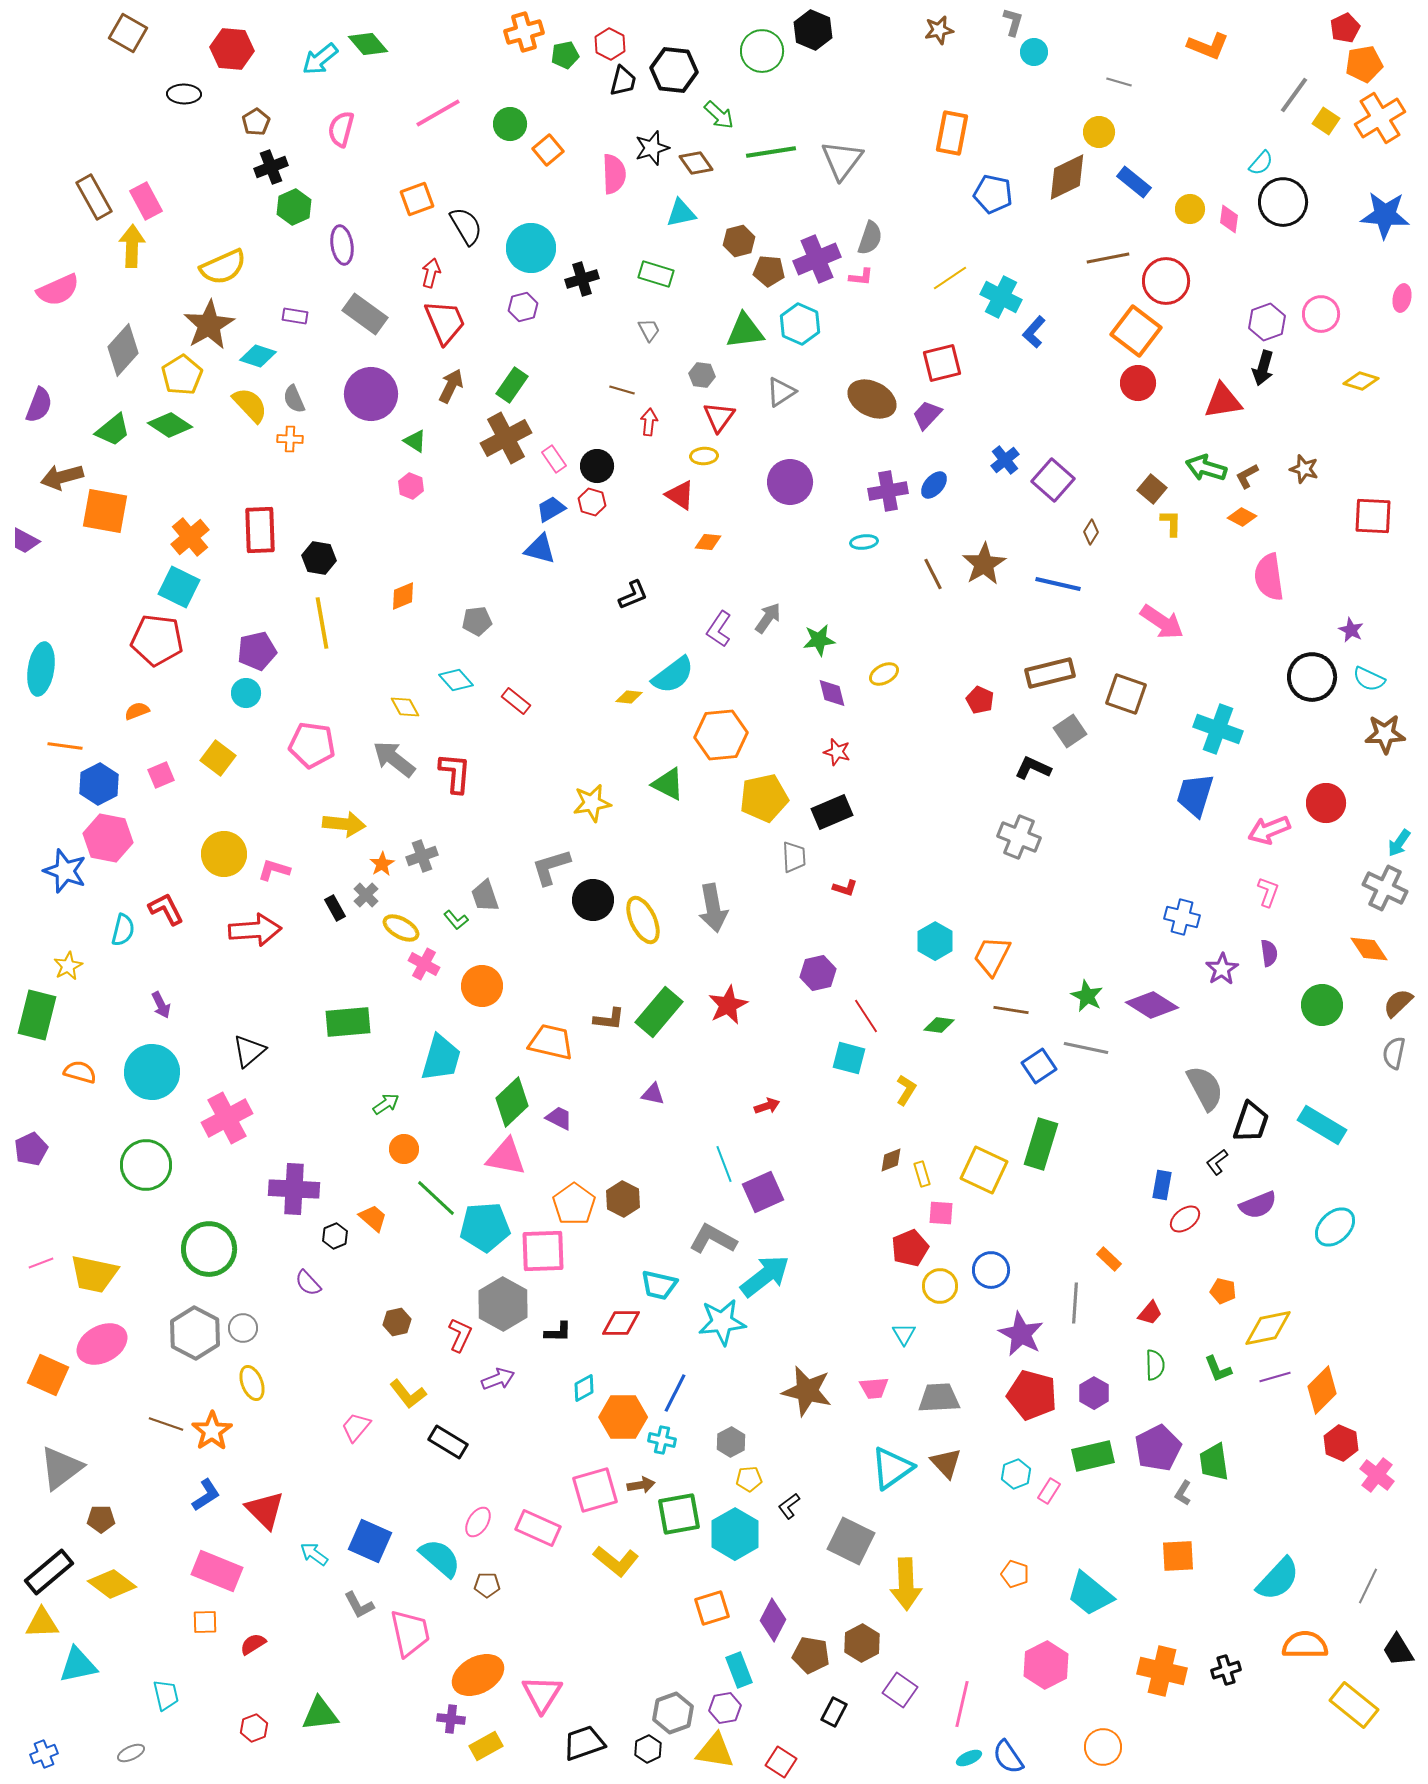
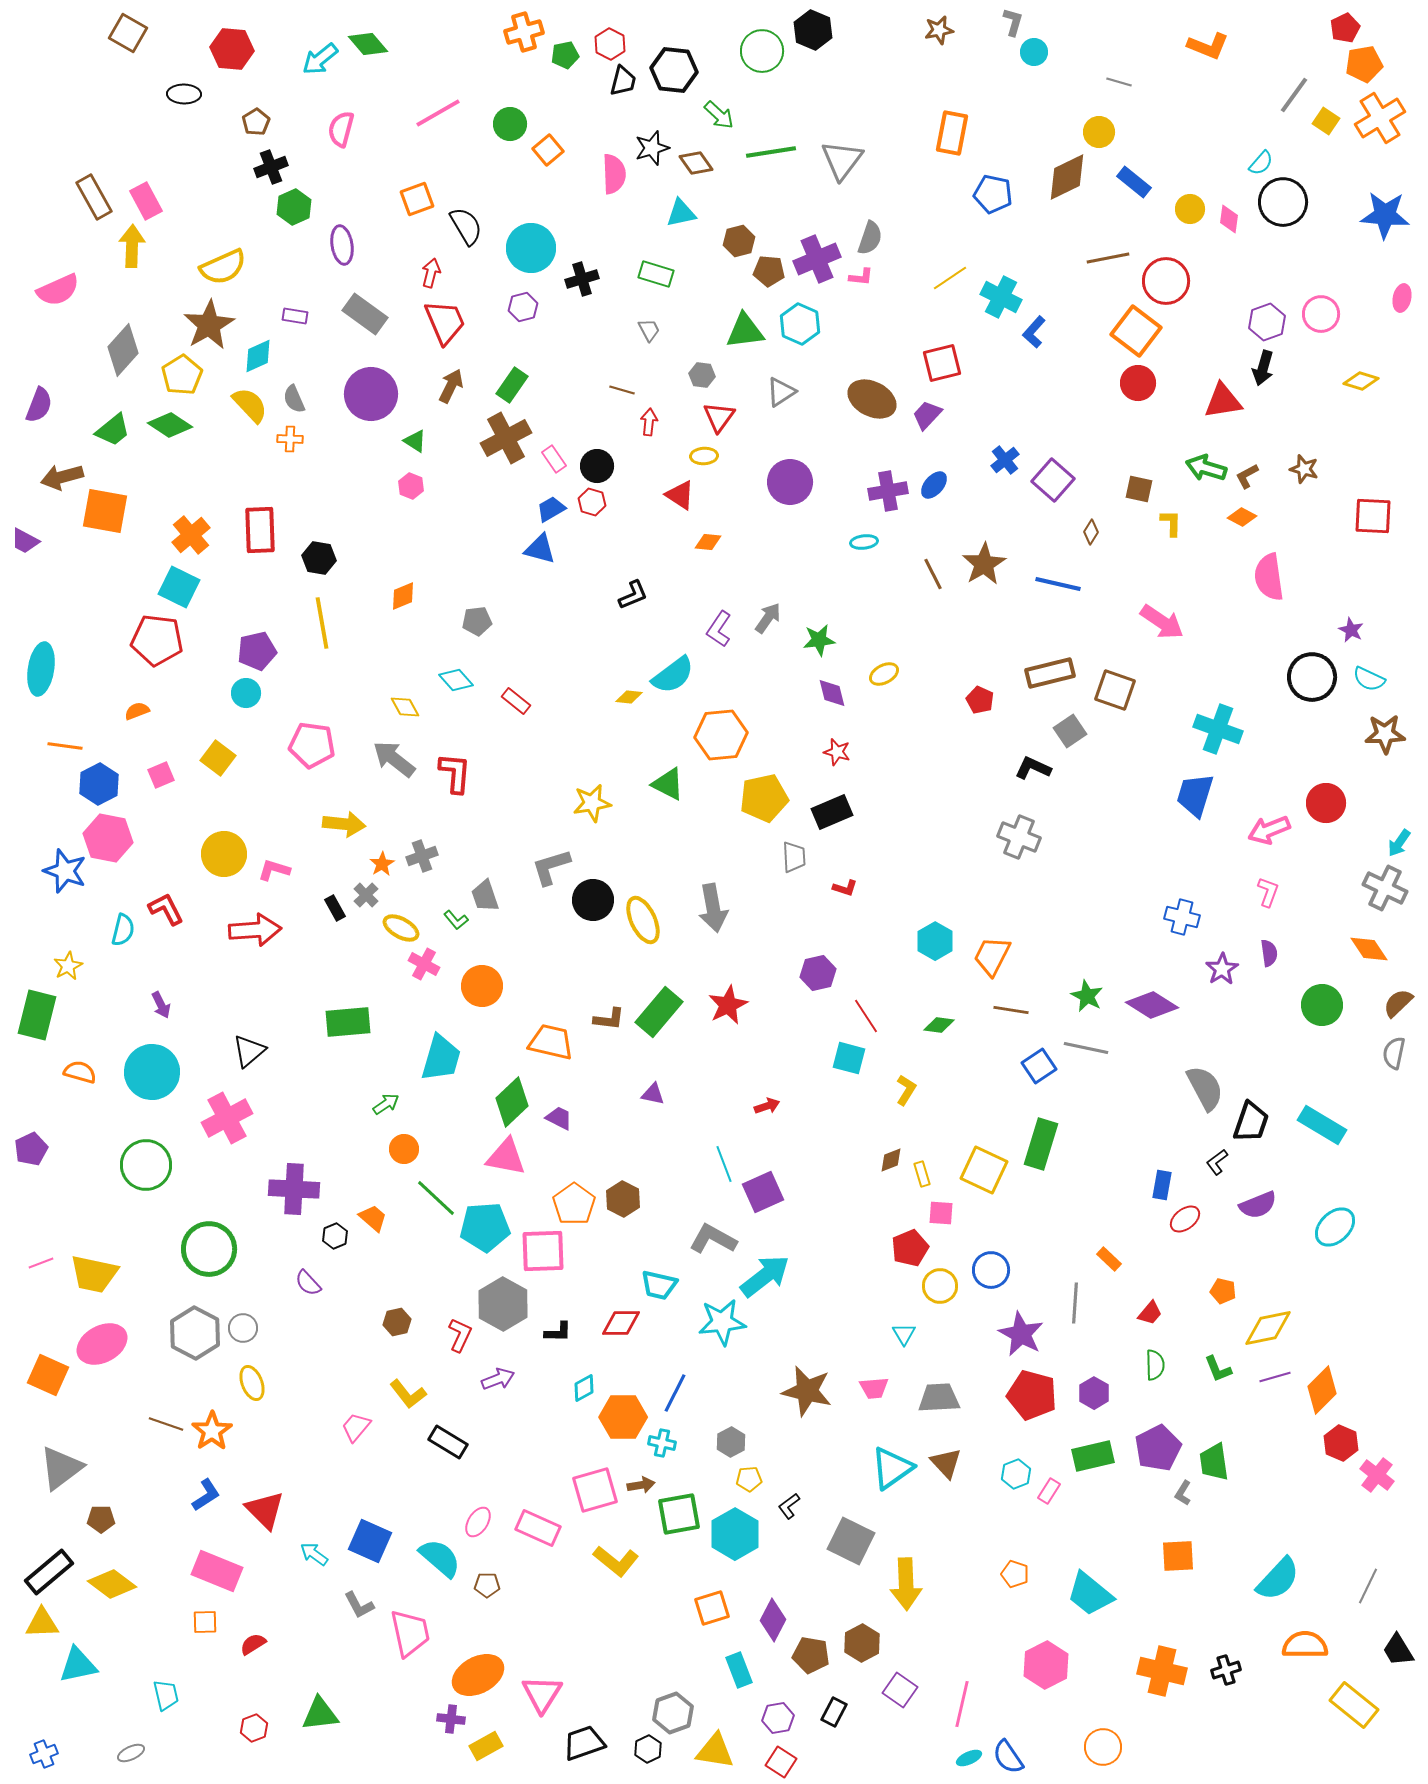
cyan diamond at (258, 356): rotated 42 degrees counterclockwise
brown square at (1152, 489): moved 13 px left; rotated 28 degrees counterclockwise
orange cross at (190, 537): moved 1 px right, 2 px up
brown square at (1126, 694): moved 11 px left, 4 px up
cyan cross at (662, 1440): moved 3 px down
purple hexagon at (725, 1708): moved 53 px right, 10 px down
